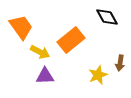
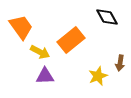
yellow star: moved 1 px down
